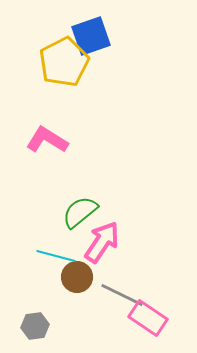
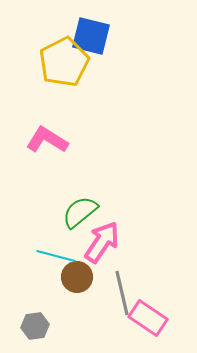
blue square: rotated 33 degrees clockwise
gray line: moved 2 px up; rotated 51 degrees clockwise
